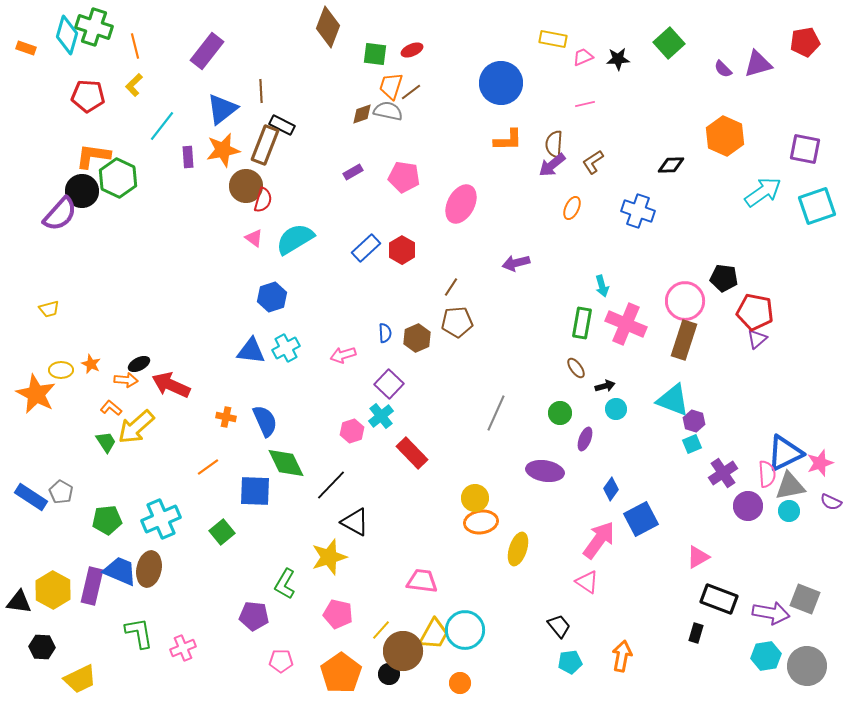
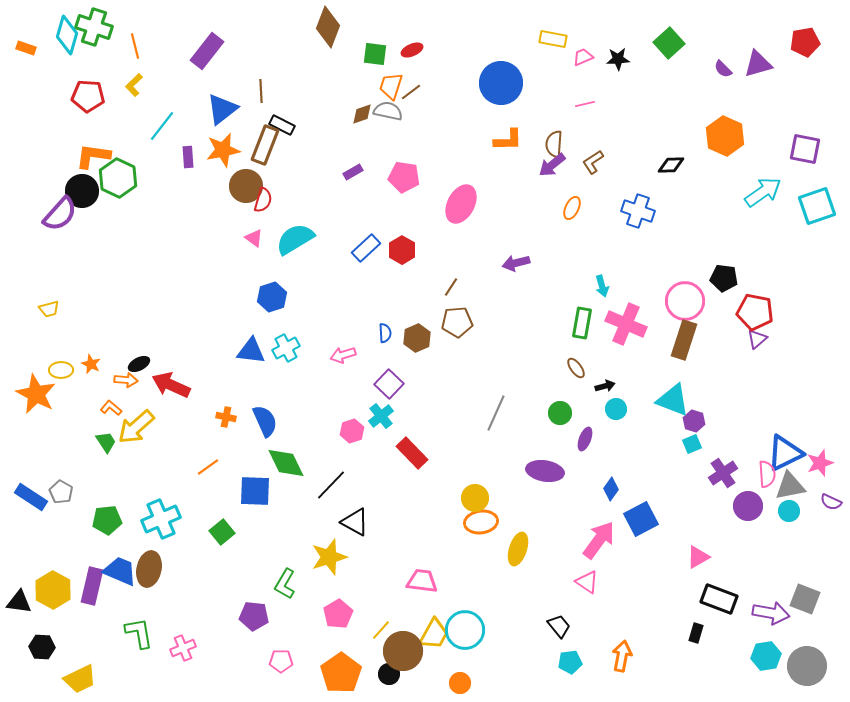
pink pentagon at (338, 614): rotated 28 degrees clockwise
